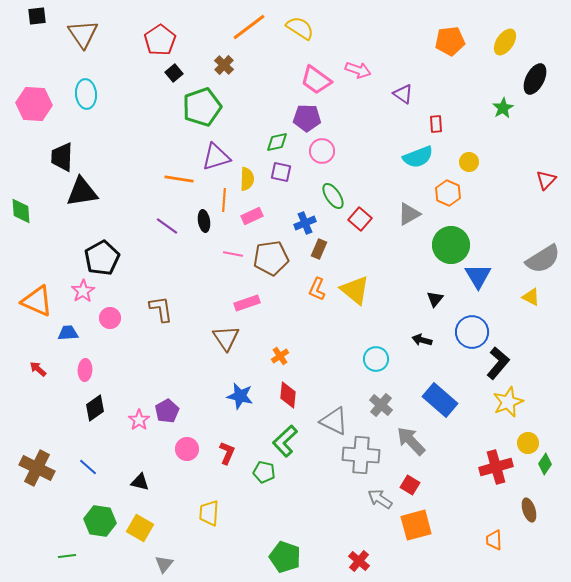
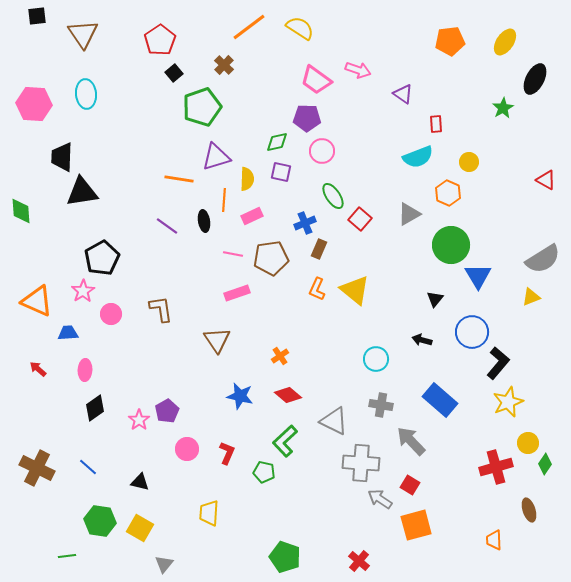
red triangle at (546, 180): rotated 45 degrees counterclockwise
yellow triangle at (531, 297): rotated 48 degrees counterclockwise
pink rectangle at (247, 303): moved 10 px left, 10 px up
pink circle at (110, 318): moved 1 px right, 4 px up
brown triangle at (226, 338): moved 9 px left, 2 px down
red diamond at (288, 395): rotated 56 degrees counterclockwise
gray cross at (381, 405): rotated 30 degrees counterclockwise
gray cross at (361, 455): moved 8 px down
